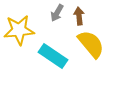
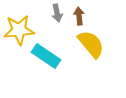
gray arrow: rotated 42 degrees counterclockwise
cyan rectangle: moved 7 px left
